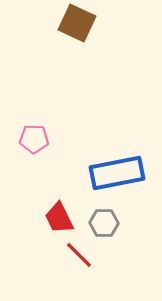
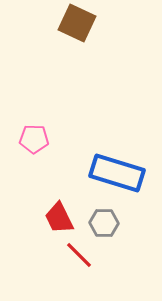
blue rectangle: rotated 28 degrees clockwise
